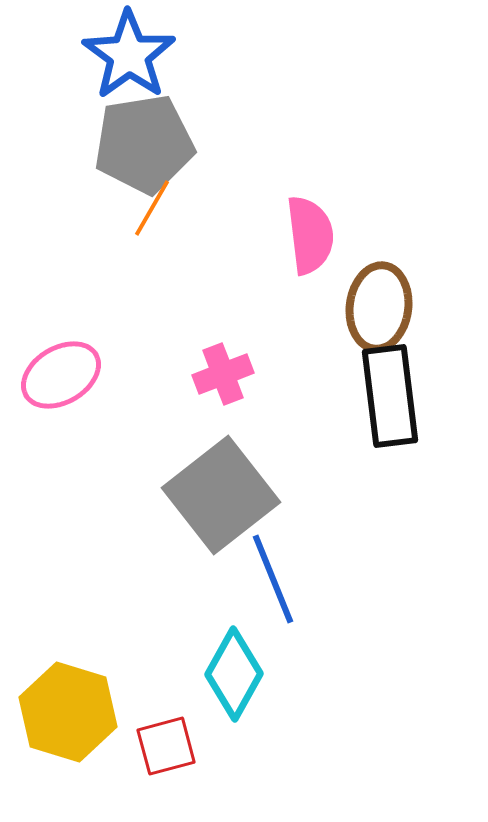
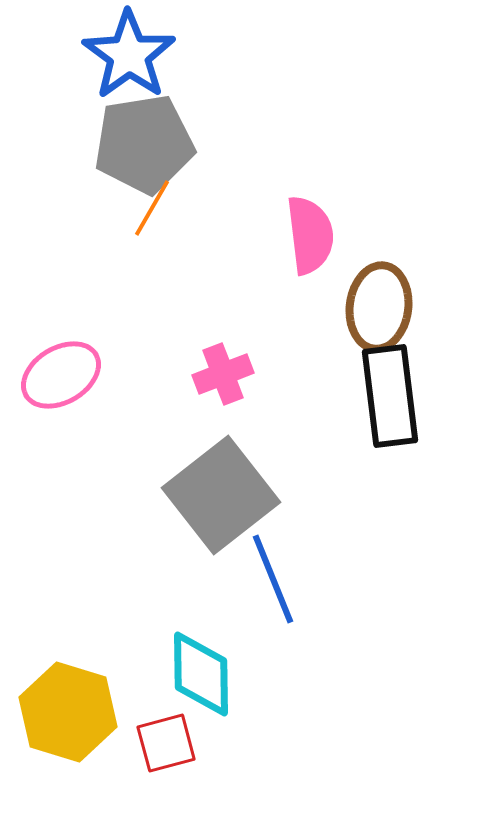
cyan diamond: moved 33 px left; rotated 30 degrees counterclockwise
red square: moved 3 px up
